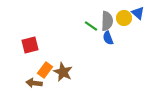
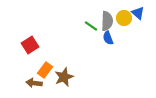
red square: rotated 18 degrees counterclockwise
brown star: moved 1 px right, 5 px down; rotated 24 degrees clockwise
